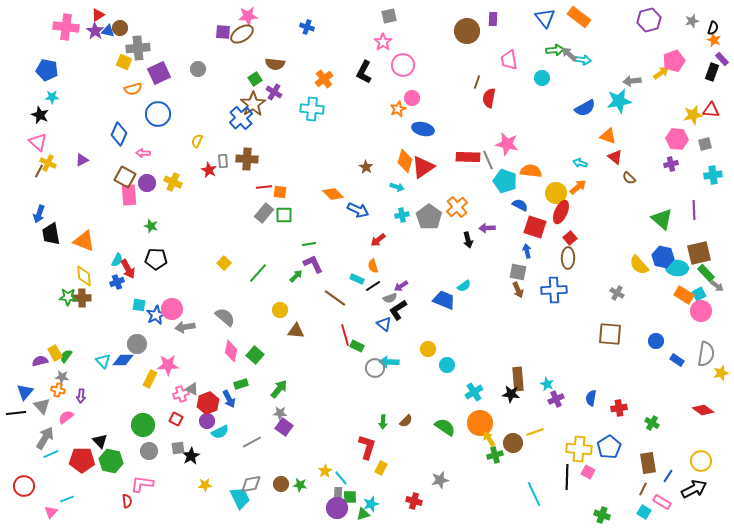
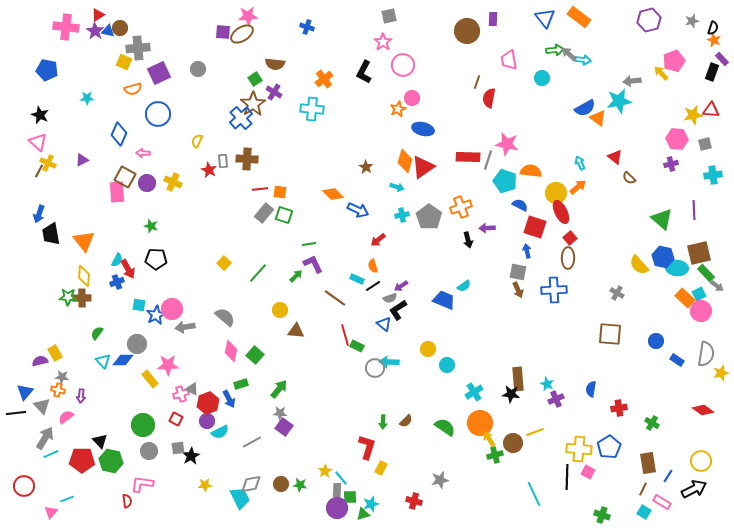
yellow arrow at (661, 73): rotated 98 degrees counterclockwise
cyan star at (52, 97): moved 35 px right, 1 px down
orange triangle at (608, 136): moved 10 px left, 18 px up; rotated 18 degrees clockwise
gray line at (488, 160): rotated 42 degrees clockwise
cyan arrow at (580, 163): rotated 48 degrees clockwise
red line at (264, 187): moved 4 px left, 2 px down
pink rectangle at (129, 195): moved 12 px left, 3 px up
orange cross at (457, 207): moved 4 px right; rotated 20 degrees clockwise
red ellipse at (561, 212): rotated 50 degrees counterclockwise
green square at (284, 215): rotated 18 degrees clockwise
orange triangle at (84, 241): rotated 30 degrees clockwise
yellow diamond at (84, 276): rotated 10 degrees clockwise
orange rectangle at (684, 295): moved 1 px right, 3 px down; rotated 12 degrees clockwise
green semicircle at (66, 356): moved 31 px right, 23 px up
yellow rectangle at (150, 379): rotated 66 degrees counterclockwise
blue semicircle at (591, 398): moved 9 px up
gray rectangle at (338, 494): moved 1 px left, 4 px up
